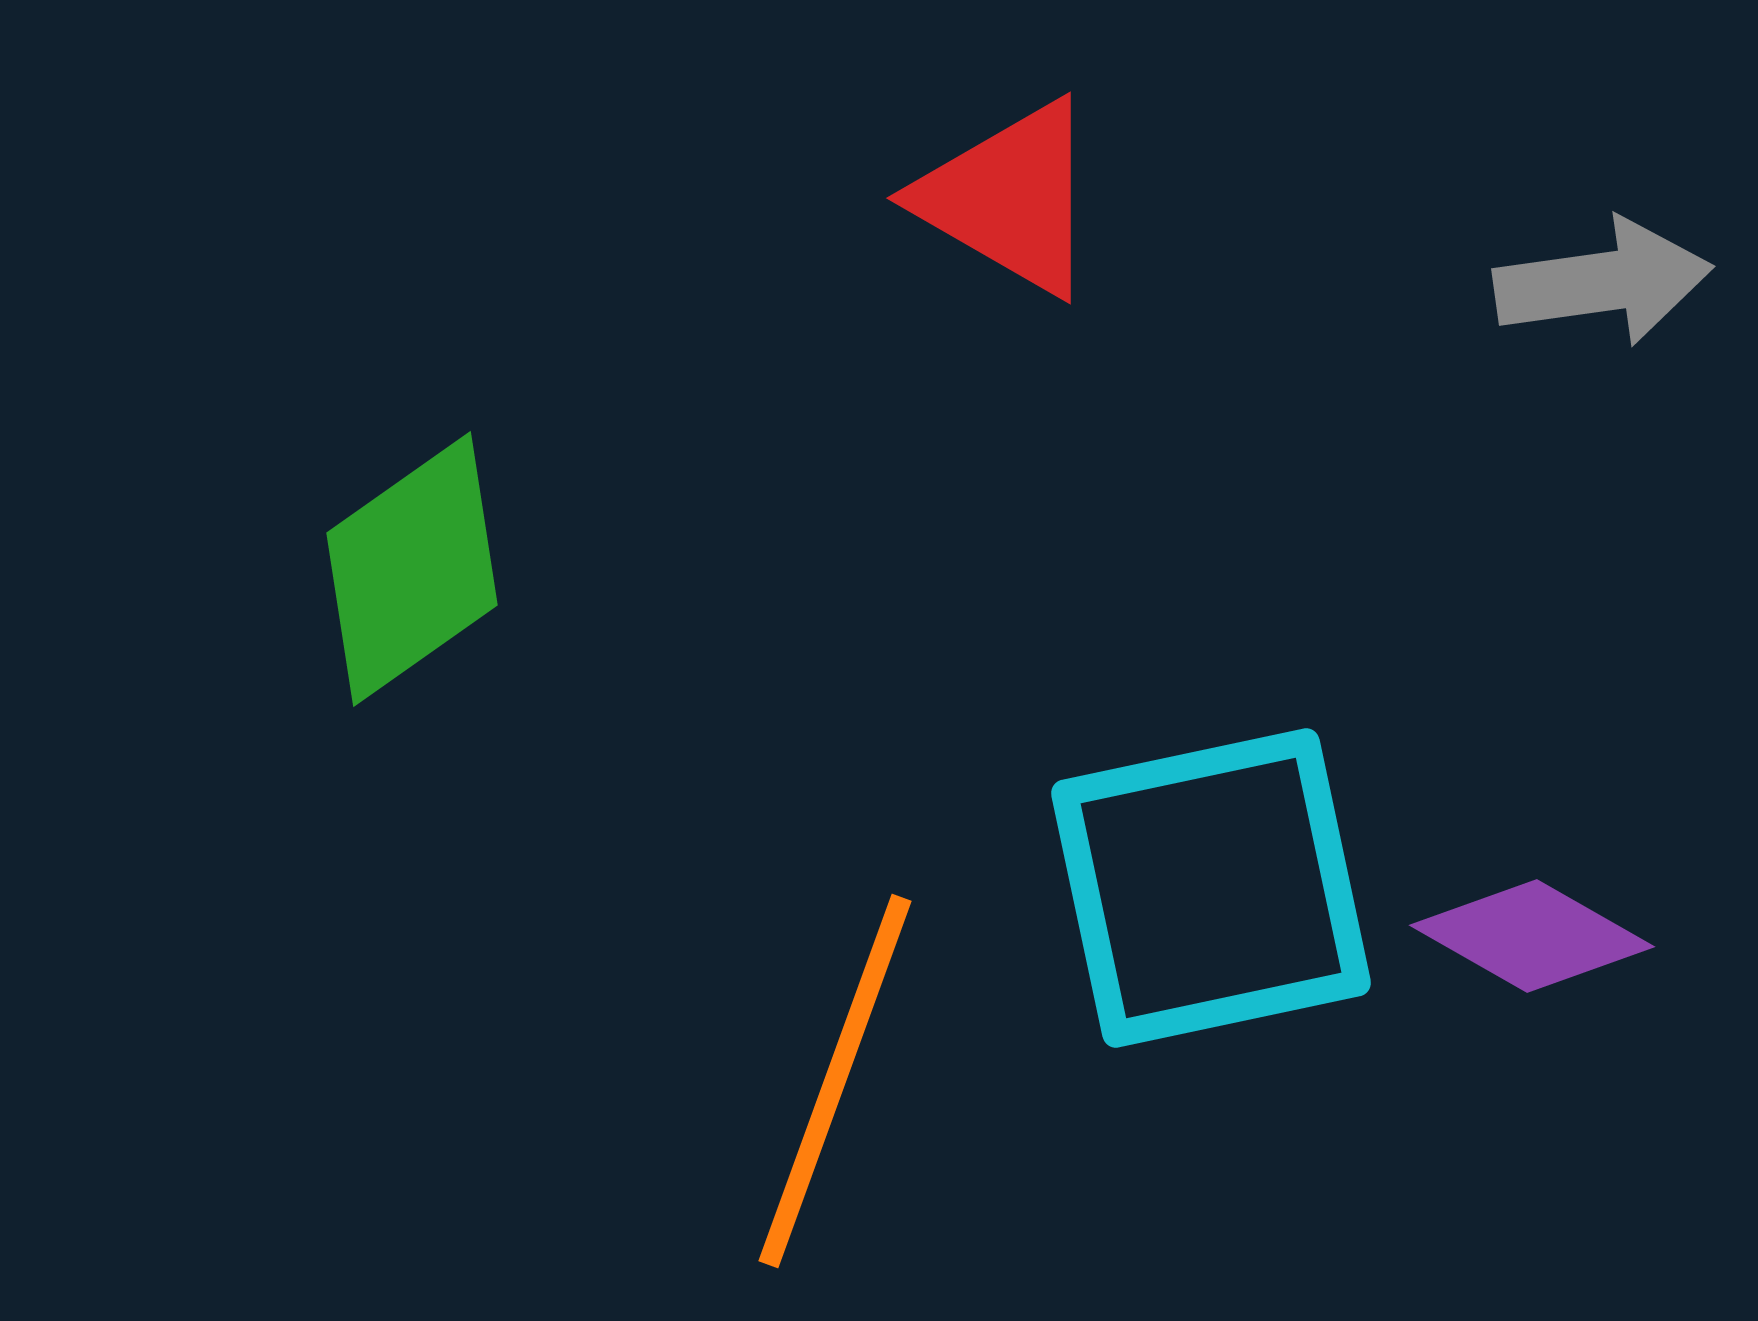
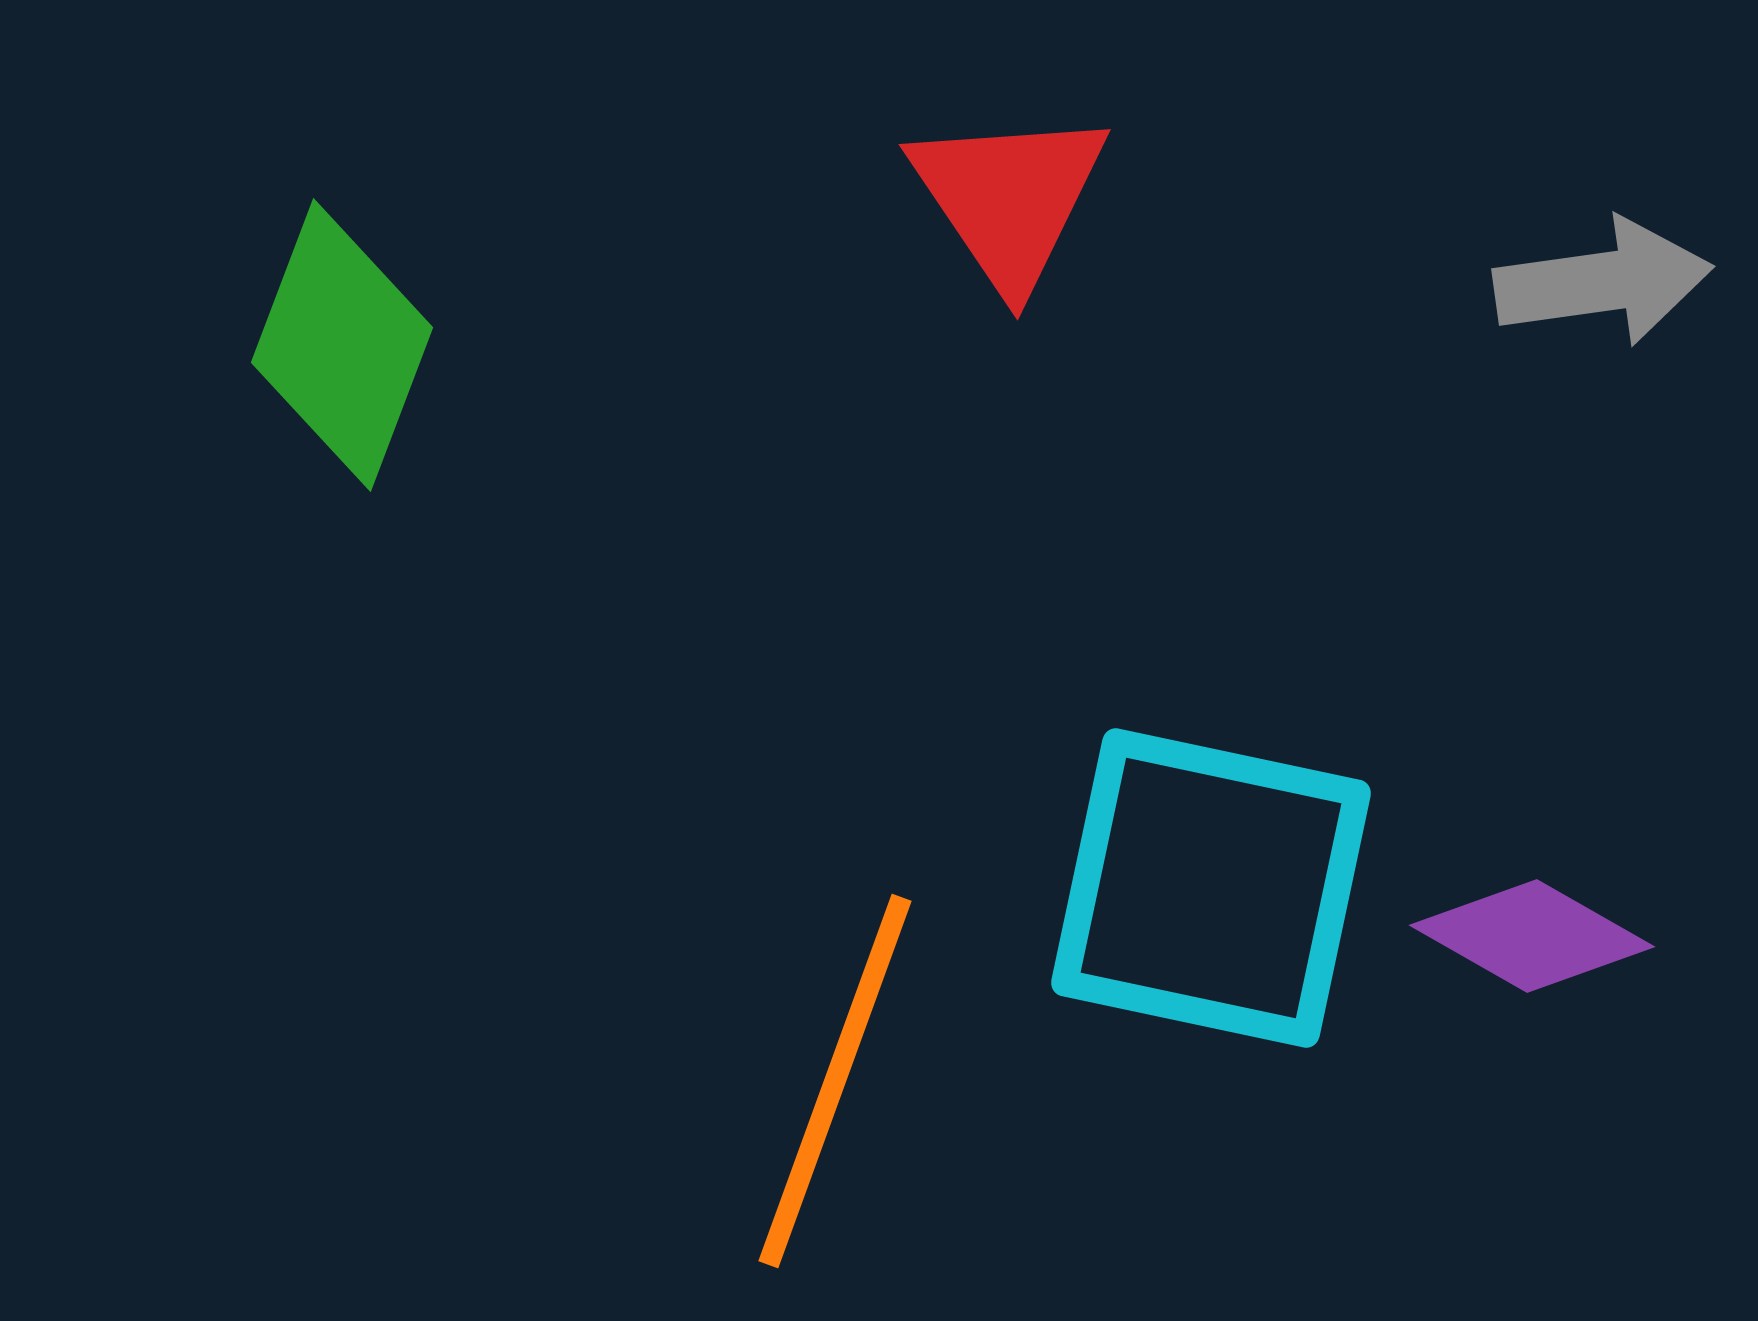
red triangle: rotated 26 degrees clockwise
green diamond: moved 70 px left, 224 px up; rotated 34 degrees counterclockwise
cyan square: rotated 24 degrees clockwise
